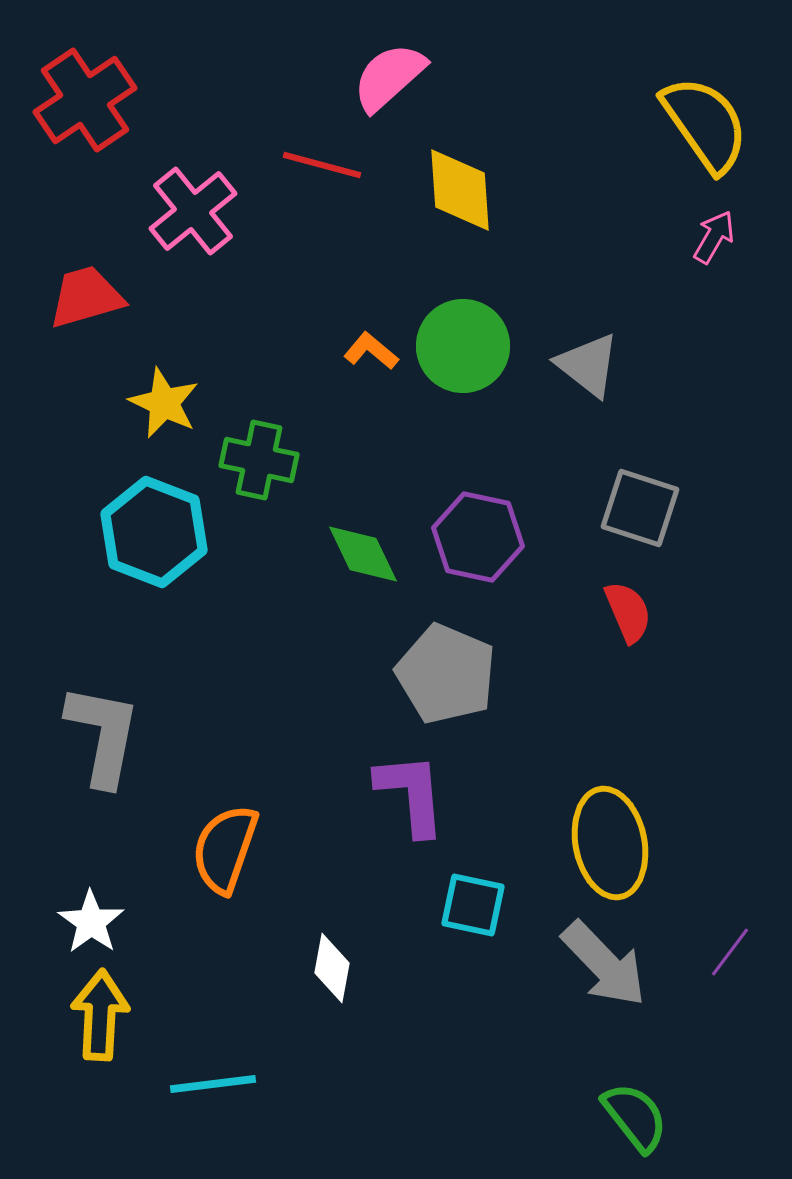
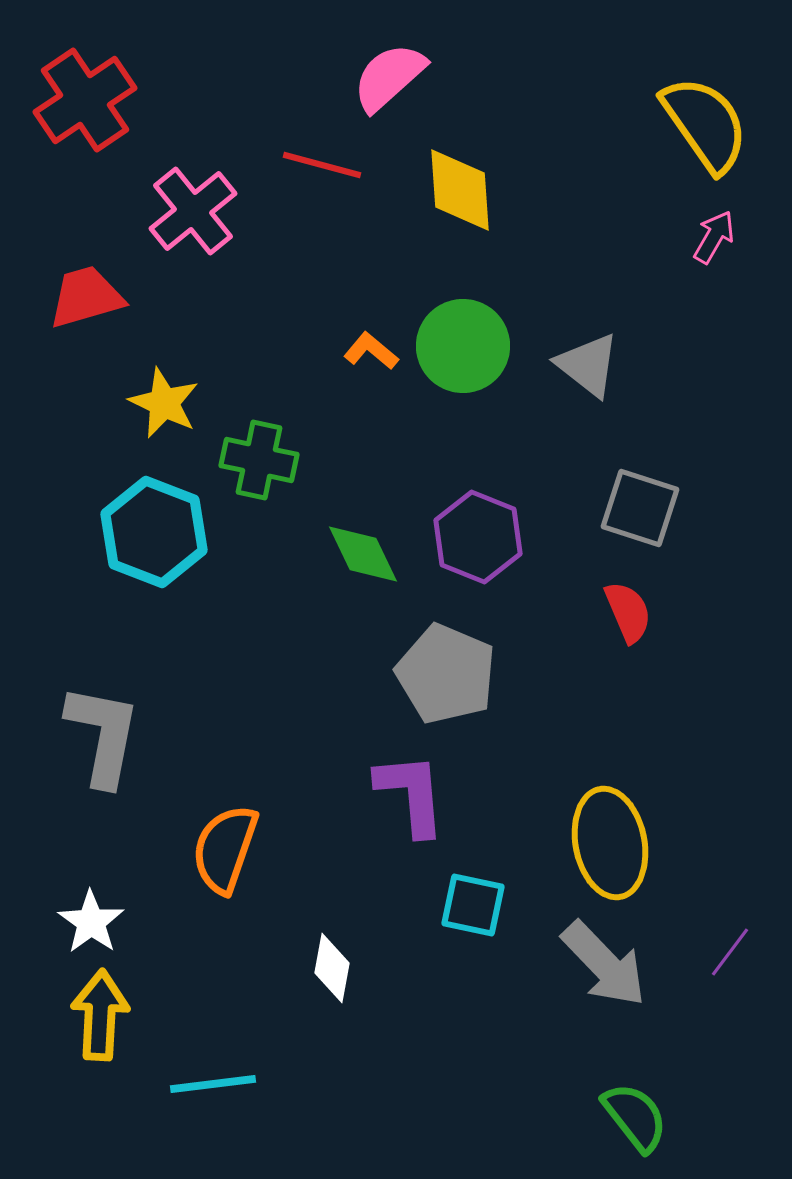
purple hexagon: rotated 10 degrees clockwise
